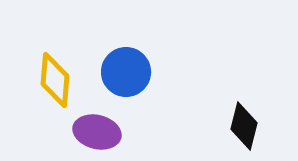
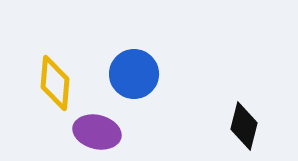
blue circle: moved 8 px right, 2 px down
yellow diamond: moved 3 px down
